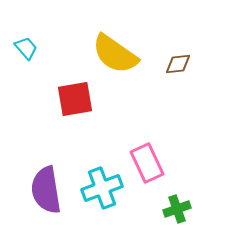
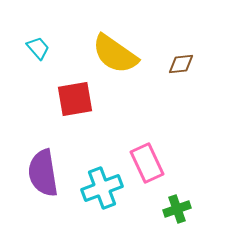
cyan trapezoid: moved 12 px right
brown diamond: moved 3 px right
purple semicircle: moved 3 px left, 17 px up
